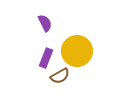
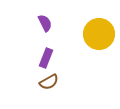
yellow circle: moved 22 px right, 17 px up
brown semicircle: moved 11 px left, 6 px down
